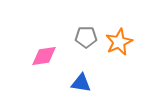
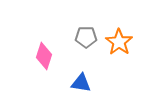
orange star: rotated 12 degrees counterclockwise
pink diamond: rotated 64 degrees counterclockwise
